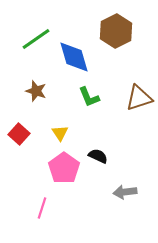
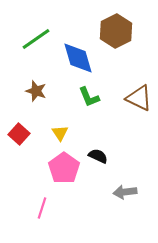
blue diamond: moved 4 px right, 1 px down
brown triangle: rotated 44 degrees clockwise
